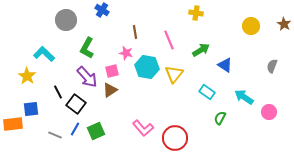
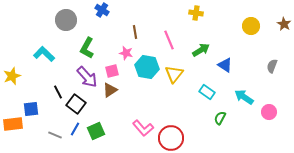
yellow star: moved 15 px left; rotated 18 degrees clockwise
red circle: moved 4 px left
